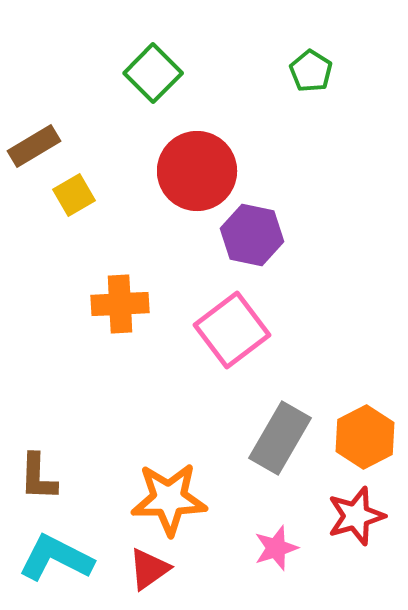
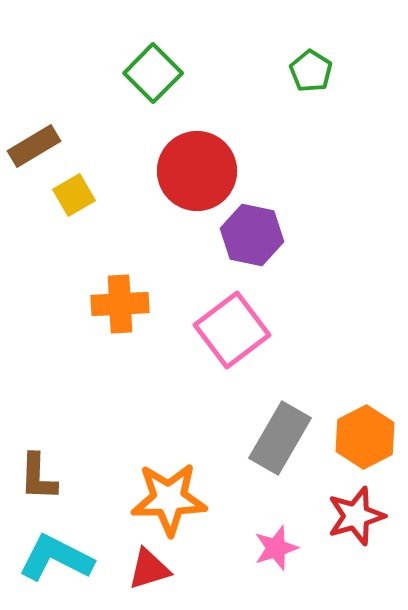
red triangle: rotated 18 degrees clockwise
